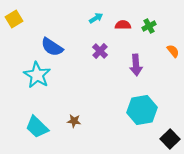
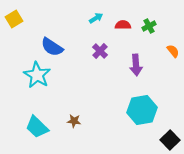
black square: moved 1 px down
